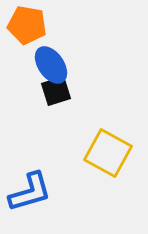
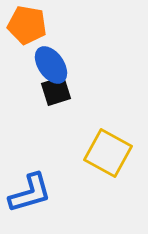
blue L-shape: moved 1 px down
